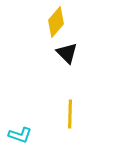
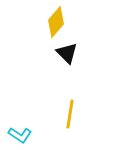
yellow line: rotated 8 degrees clockwise
cyan L-shape: rotated 15 degrees clockwise
